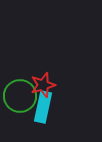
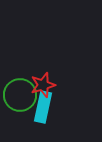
green circle: moved 1 px up
